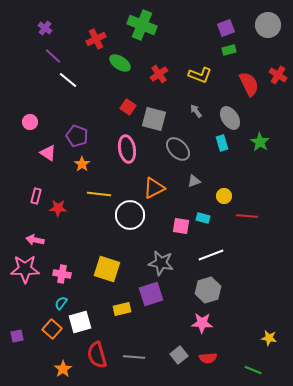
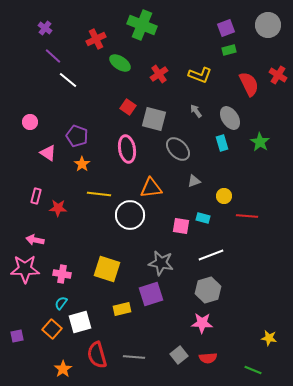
orange triangle at (154, 188): moved 3 px left; rotated 20 degrees clockwise
